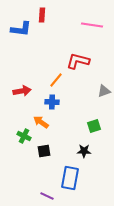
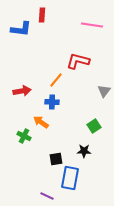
gray triangle: rotated 32 degrees counterclockwise
green square: rotated 16 degrees counterclockwise
black square: moved 12 px right, 8 px down
